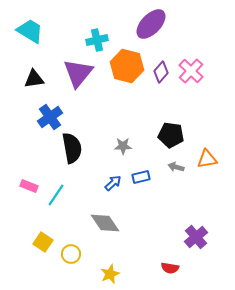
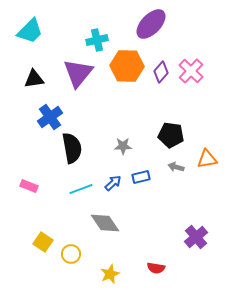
cyan trapezoid: rotated 104 degrees clockwise
orange hexagon: rotated 12 degrees counterclockwise
cyan line: moved 25 px right, 6 px up; rotated 35 degrees clockwise
red semicircle: moved 14 px left
